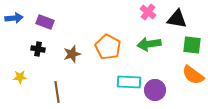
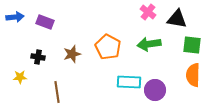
blue arrow: moved 1 px right, 1 px up
black cross: moved 8 px down
orange semicircle: rotated 55 degrees clockwise
